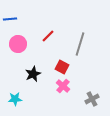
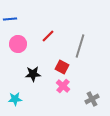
gray line: moved 2 px down
black star: rotated 21 degrees clockwise
